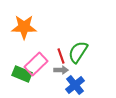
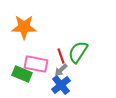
pink rectangle: rotated 55 degrees clockwise
gray arrow: rotated 136 degrees clockwise
blue cross: moved 14 px left
